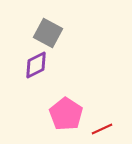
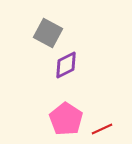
purple diamond: moved 30 px right
pink pentagon: moved 5 px down
